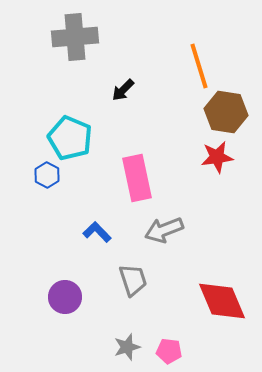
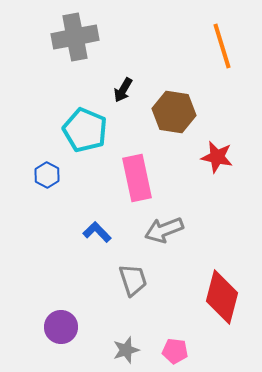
gray cross: rotated 6 degrees counterclockwise
orange line: moved 23 px right, 20 px up
black arrow: rotated 15 degrees counterclockwise
brown hexagon: moved 52 px left
cyan pentagon: moved 15 px right, 8 px up
red star: rotated 20 degrees clockwise
purple circle: moved 4 px left, 30 px down
red diamond: moved 4 px up; rotated 38 degrees clockwise
gray star: moved 1 px left, 3 px down
pink pentagon: moved 6 px right
